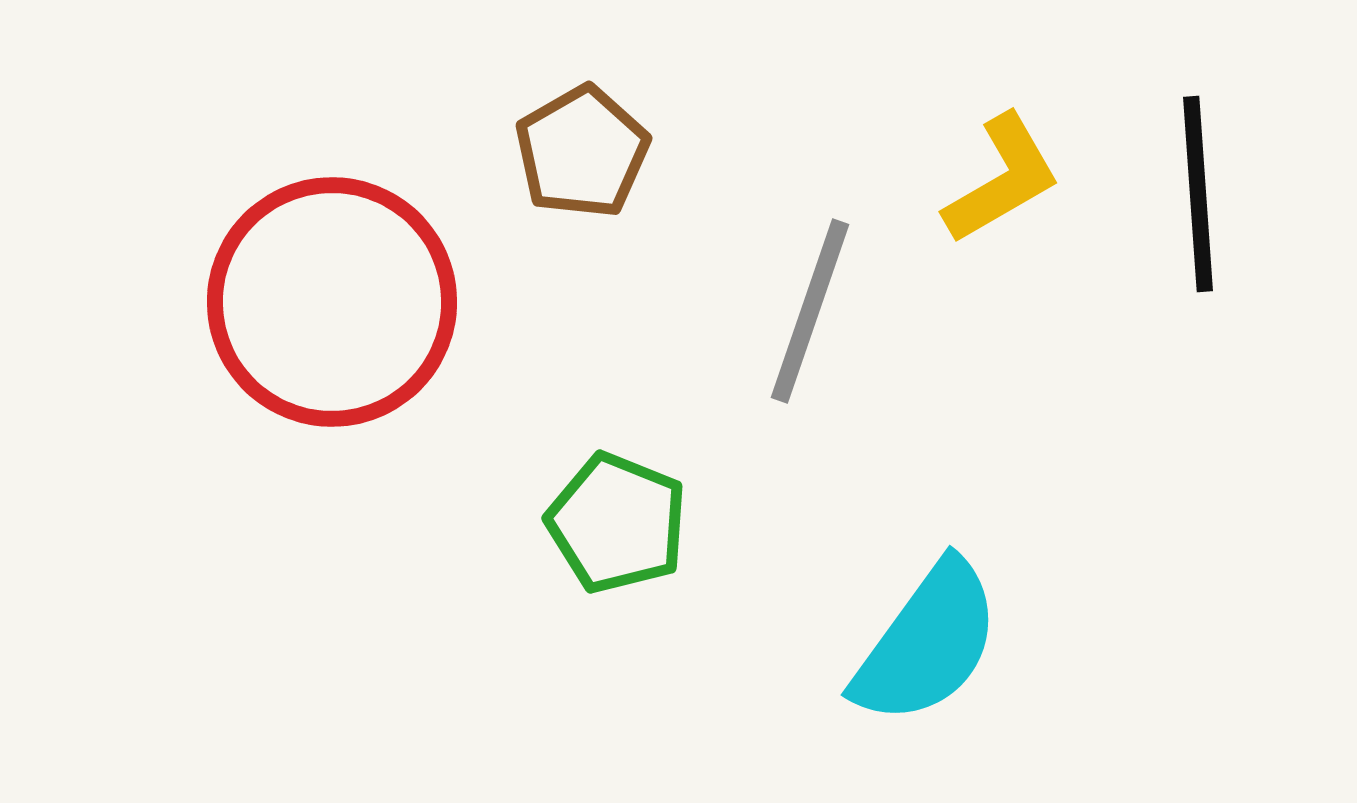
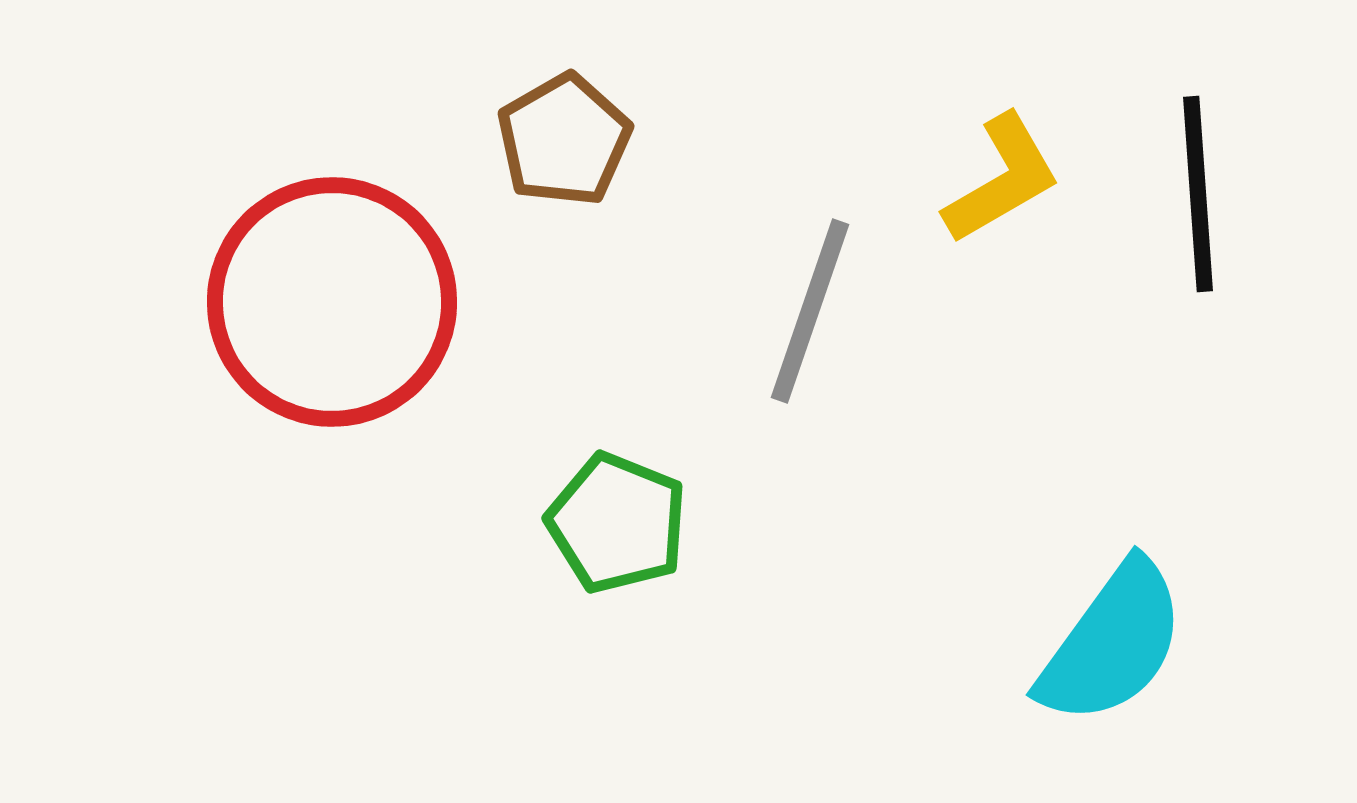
brown pentagon: moved 18 px left, 12 px up
cyan semicircle: moved 185 px right
